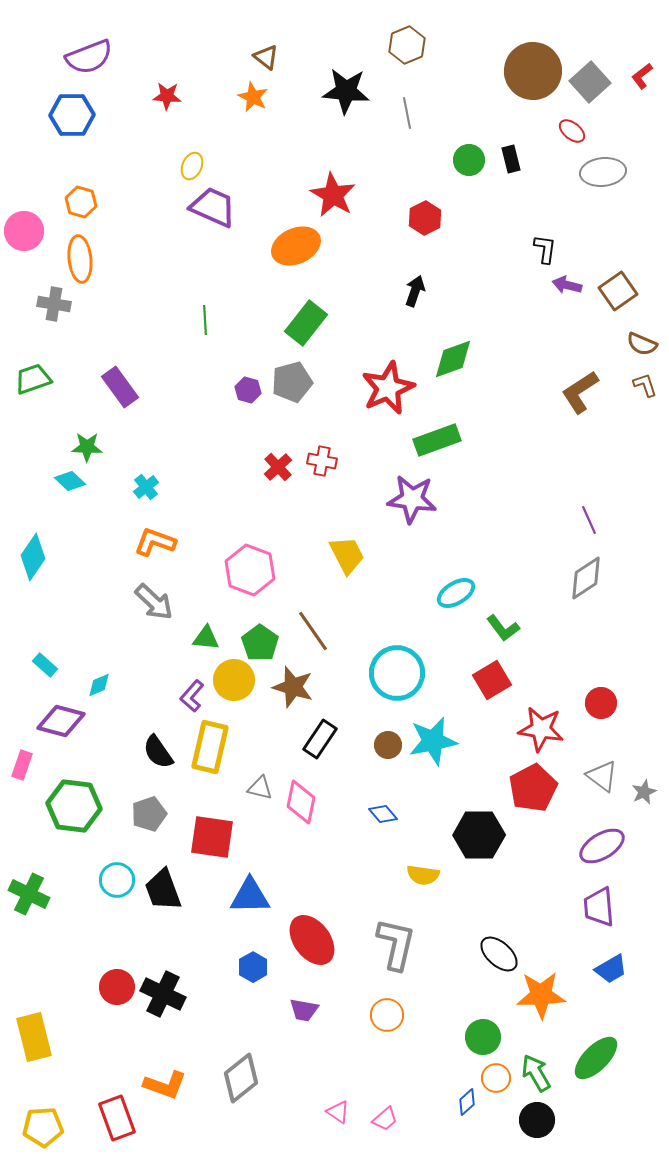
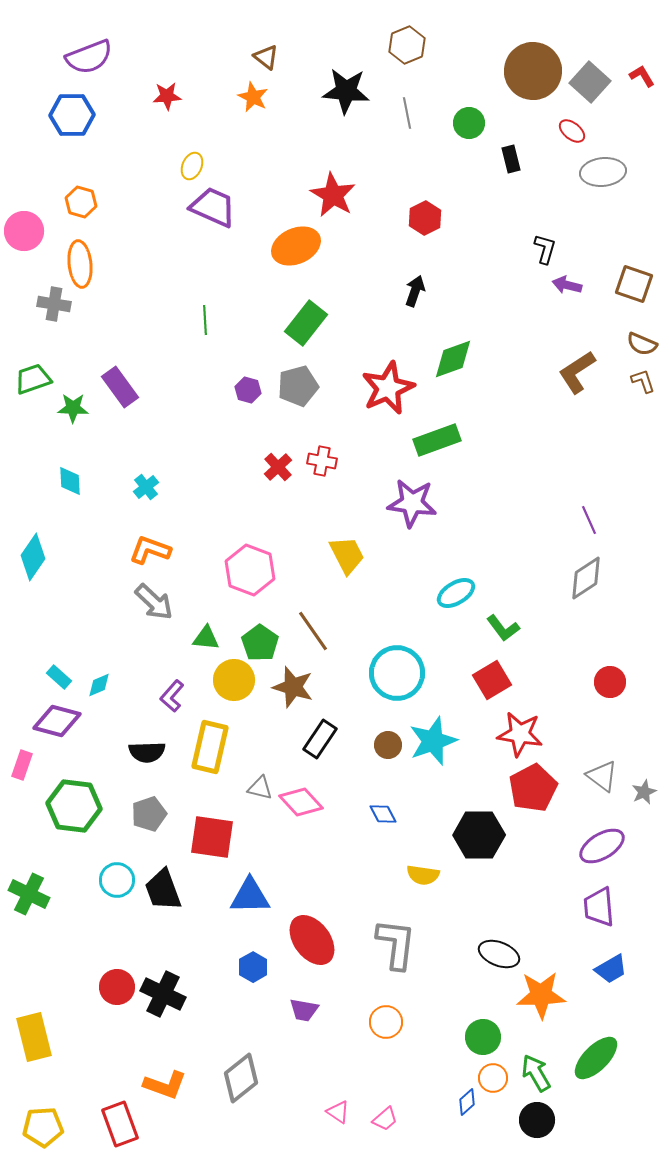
red L-shape at (642, 76): rotated 96 degrees clockwise
gray square at (590, 82): rotated 6 degrees counterclockwise
red star at (167, 96): rotated 8 degrees counterclockwise
green circle at (469, 160): moved 37 px up
black L-shape at (545, 249): rotated 8 degrees clockwise
orange ellipse at (80, 259): moved 5 px down
brown square at (618, 291): moved 16 px right, 7 px up; rotated 36 degrees counterclockwise
gray pentagon at (292, 382): moved 6 px right, 4 px down
brown L-shape at (645, 385): moved 2 px left, 4 px up
brown L-shape at (580, 392): moved 3 px left, 20 px up
green star at (87, 447): moved 14 px left, 39 px up
cyan diamond at (70, 481): rotated 44 degrees clockwise
purple star at (412, 499): moved 4 px down
orange L-shape at (155, 542): moved 5 px left, 8 px down
cyan rectangle at (45, 665): moved 14 px right, 12 px down
purple L-shape at (192, 696): moved 20 px left
red circle at (601, 703): moved 9 px right, 21 px up
purple diamond at (61, 721): moved 4 px left
red star at (541, 729): moved 21 px left, 5 px down
cyan star at (433, 741): rotated 9 degrees counterclockwise
black semicircle at (158, 752): moved 11 px left; rotated 57 degrees counterclockwise
pink diamond at (301, 802): rotated 54 degrees counterclockwise
blue diamond at (383, 814): rotated 12 degrees clockwise
gray L-shape at (396, 944): rotated 6 degrees counterclockwise
black ellipse at (499, 954): rotated 21 degrees counterclockwise
orange circle at (387, 1015): moved 1 px left, 7 px down
orange circle at (496, 1078): moved 3 px left
red rectangle at (117, 1118): moved 3 px right, 6 px down
